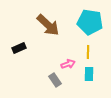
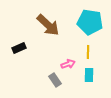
cyan rectangle: moved 1 px down
